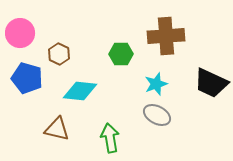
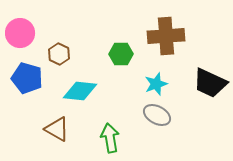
black trapezoid: moved 1 px left
brown triangle: rotated 16 degrees clockwise
